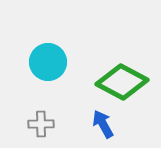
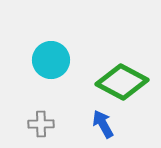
cyan circle: moved 3 px right, 2 px up
